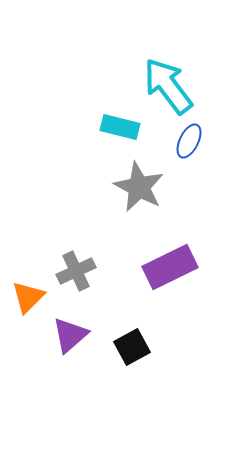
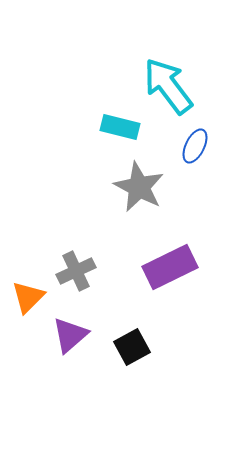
blue ellipse: moved 6 px right, 5 px down
